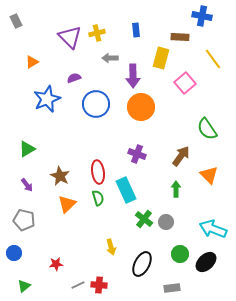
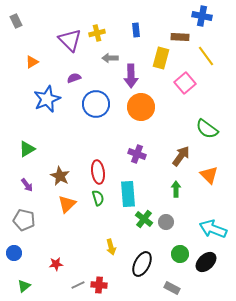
purple triangle at (70, 37): moved 3 px down
yellow line at (213, 59): moved 7 px left, 3 px up
purple arrow at (133, 76): moved 2 px left
green semicircle at (207, 129): rotated 20 degrees counterclockwise
cyan rectangle at (126, 190): moved 2 px right, 4 px down; rotated 20 degrees clockwise
gray rectangle at (172, 288): rotated 35 degrees clockwise
